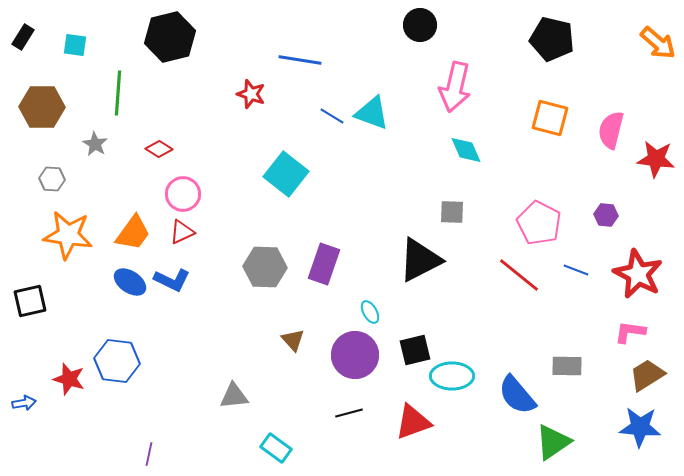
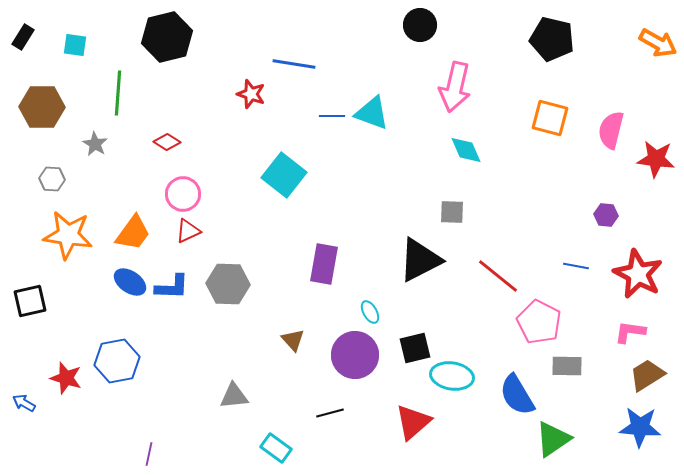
black hexagon at (170, 37): moved 3 px left
orange arrow at (658, 43): rotated 12 degrees counterclockwise
blue line at (300, 60): moved 6 px left, 4 px down
blue line at (332, 116): rotated 30 degrees counterclockwise
red diamond at (159, 149): moved 8 px right, 7 px up
cyan square at (286, 174): moved 2 px left, 1 px down
pink pentagon at (539, 223): moved 99 px down
red triangle at (182, 232): moved 6 px right, 1 px up
purple rectangle at (324, 264): rotated 9 degrees counterclockwise
gray hexagon at (265, 267): moved 37 px left, 17 px down
blue line at (576, 270): moved 4 px up; rotated 10 degrees counterclockwise
red line at (519, 275): moved 21 px left, 1 px down
blue L-shape at (172, 280): moved 7 px down; rotated 24 degrees counterclockwise
black square at (415, 350): moved 2 px up
blue hexagon at (117, 361): rotated 18 degrees counterclockwise
cyan ellipse at (452, 376): rotated 9 degrees clockwise
red star at (69, 379): moved 3 px left, 1 px up
blue semicircle at (517, 395): rotated 9 degrees clockwise
blue arrow at (24, 403): rotated 140 degrees counterclockwise
black line at (349, 413): moved 19 px left
red triangle at (413, 422): rotated 21 degrees counterclockwise
green triangle at (553, 442): moved 3 px up
